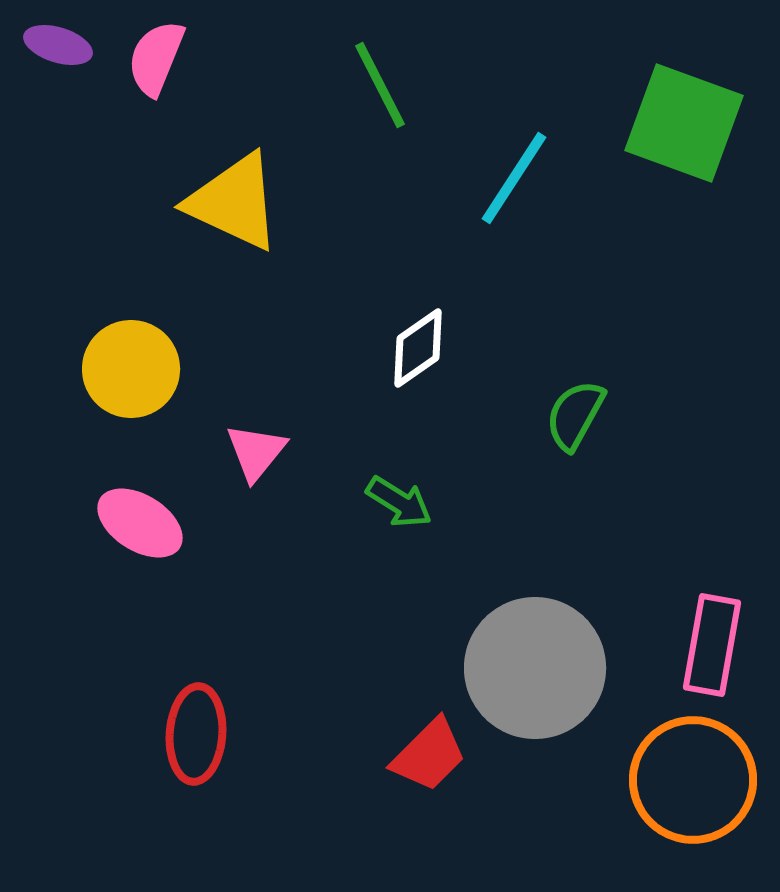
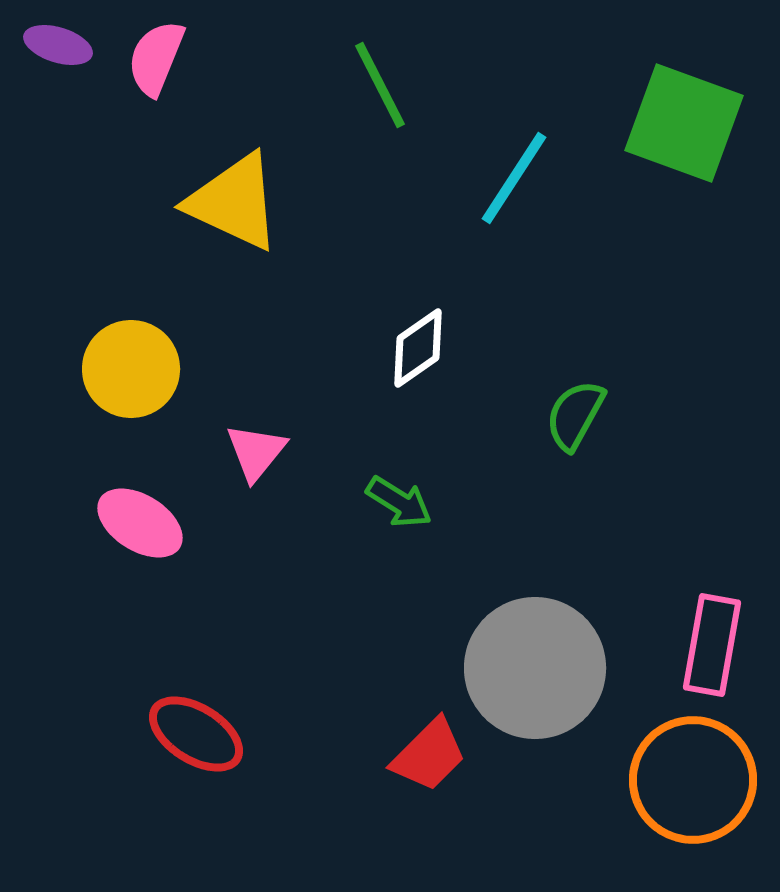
red ellipse: rotated 62 degrees counterclockwise
